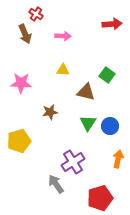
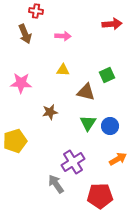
red cross: moved 3 px up; rotated 24 degrees counterclockwise
green square: rotated 28 degrees clockwise
yellow pentagon: moved 4 px left
orange arrow: rotated 48 degrees clockwise
red pentagon: moved 2 px up; rotated 15 degrees clockwise
